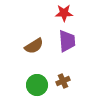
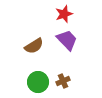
red star: moved 1 px down; rotated 18 degrees counterclockwise
purple trapezoid: moved 1 px up; rotated 40 degrees counterclockwise
green circle: moved 1 px right, 3 px up
